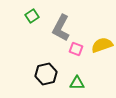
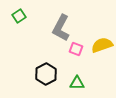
green square: moved 13 px left
black hexagon: rotated 15 degrees counterclockwise
